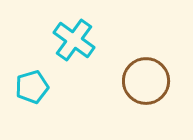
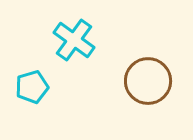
brown circle: moved 2 px right
